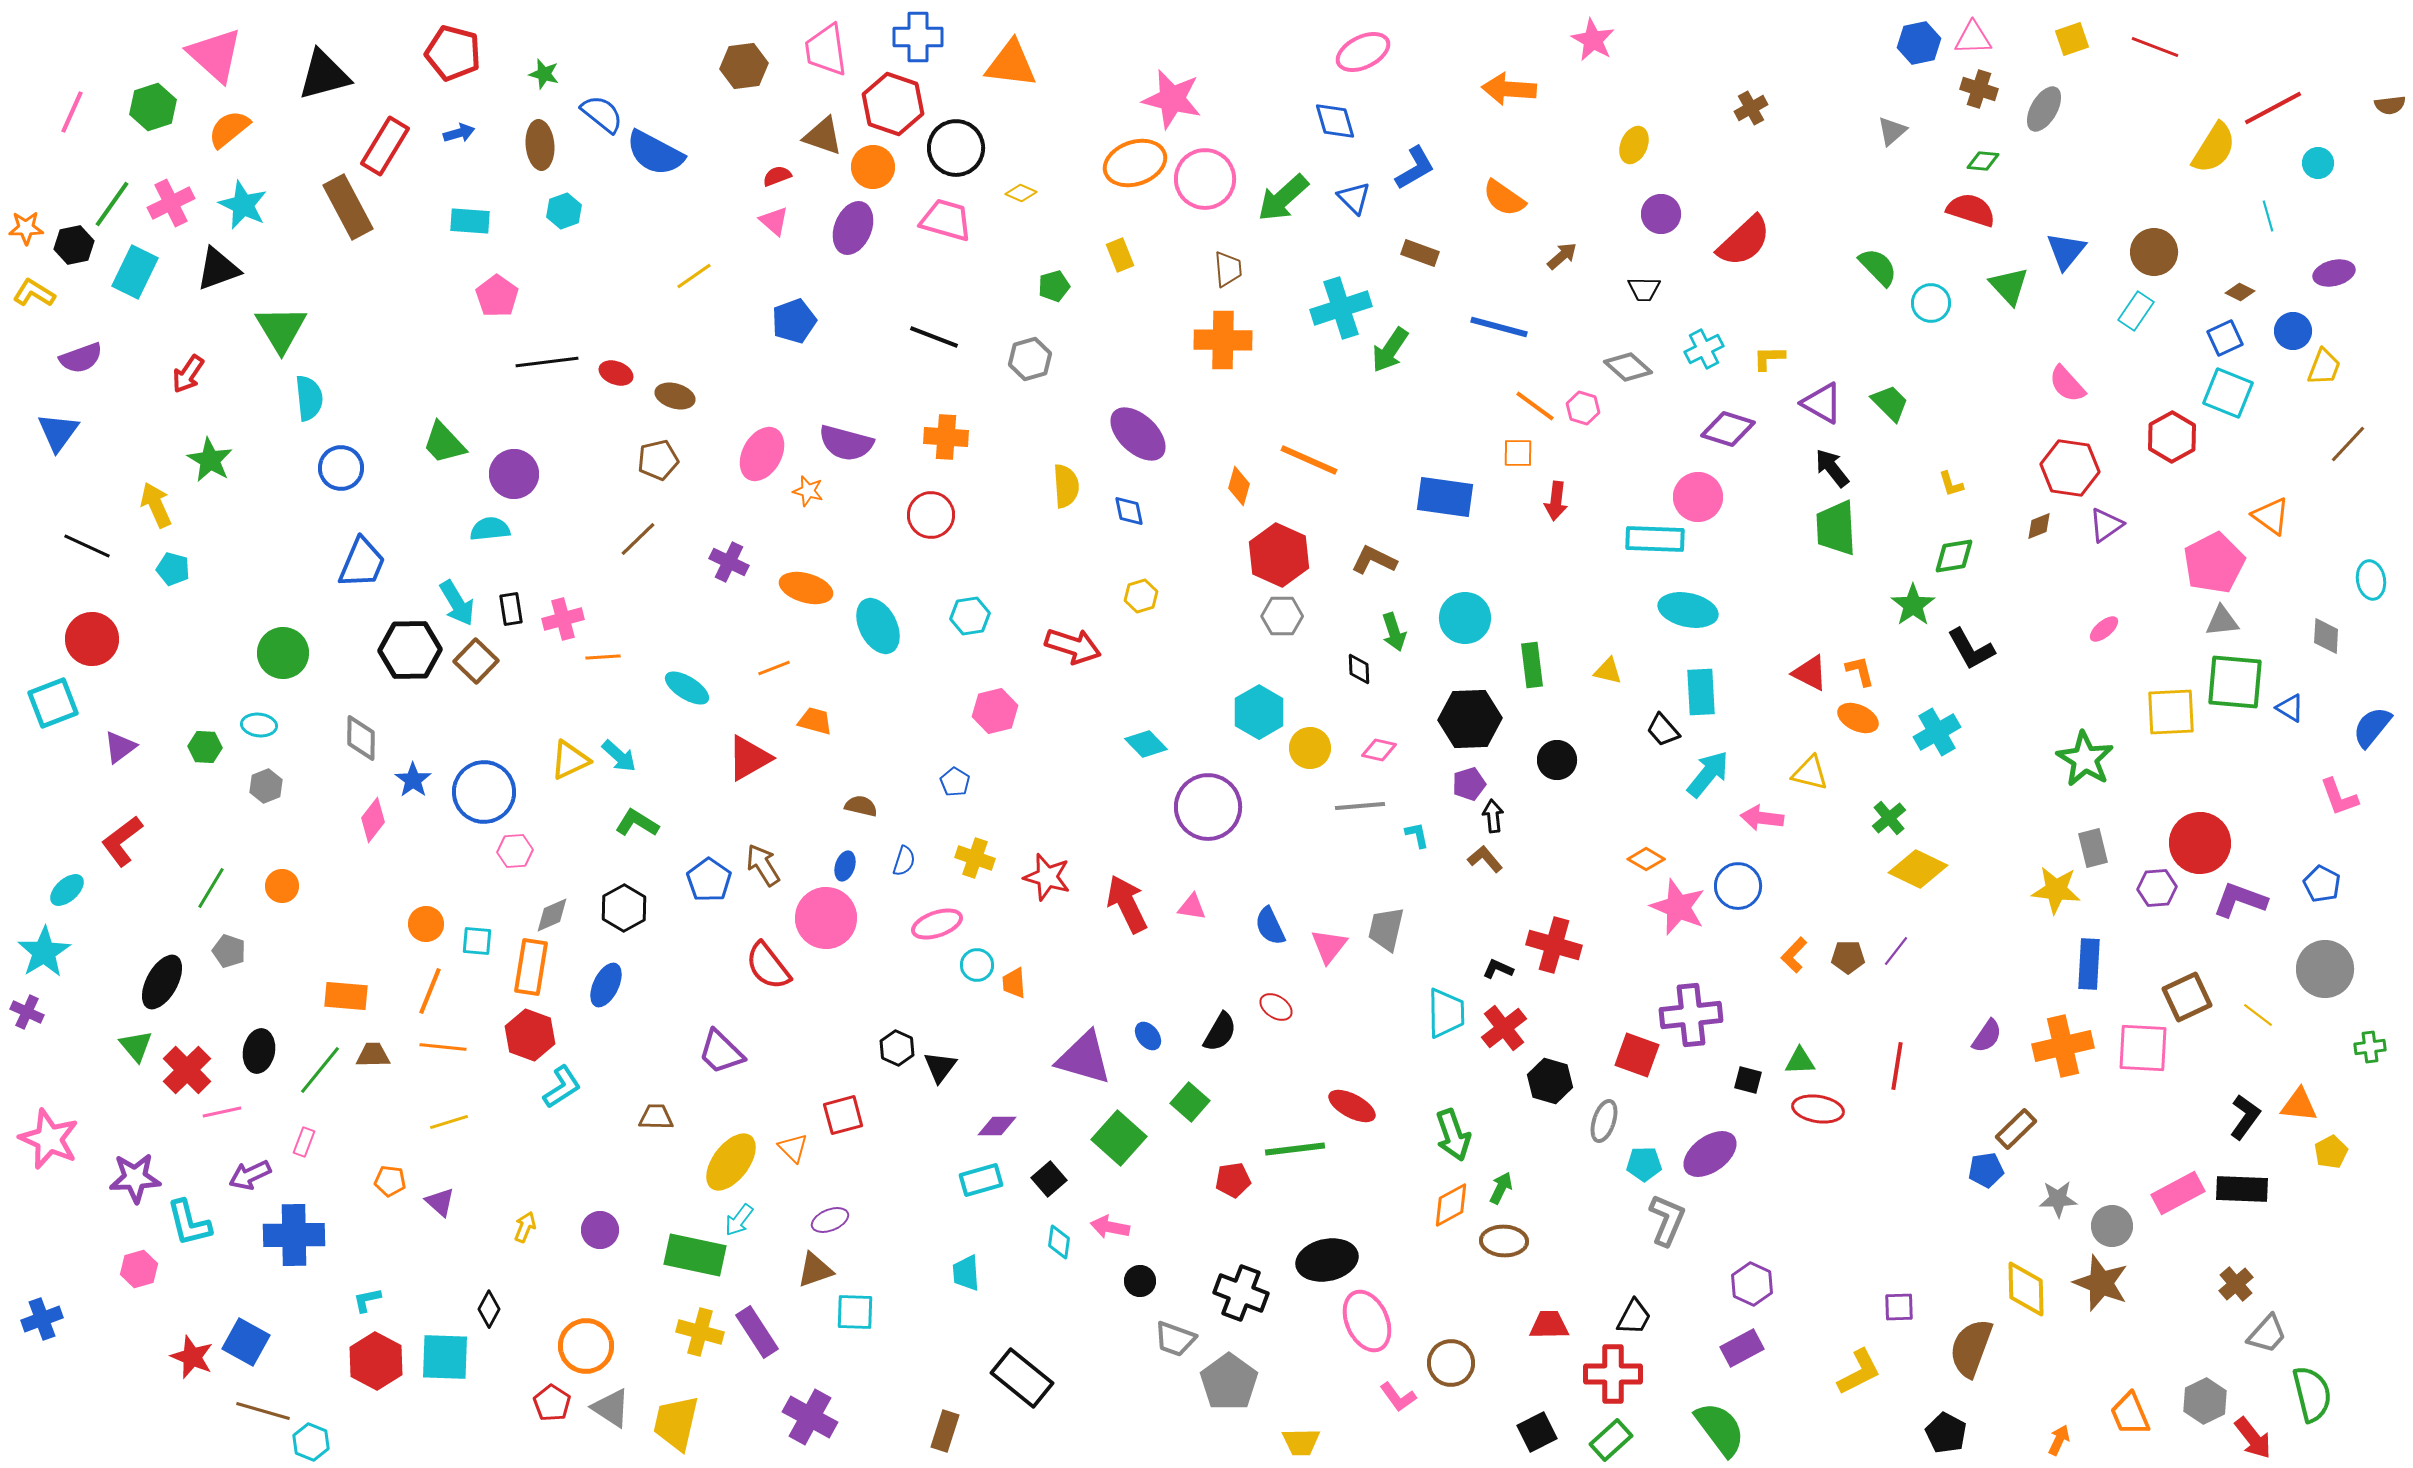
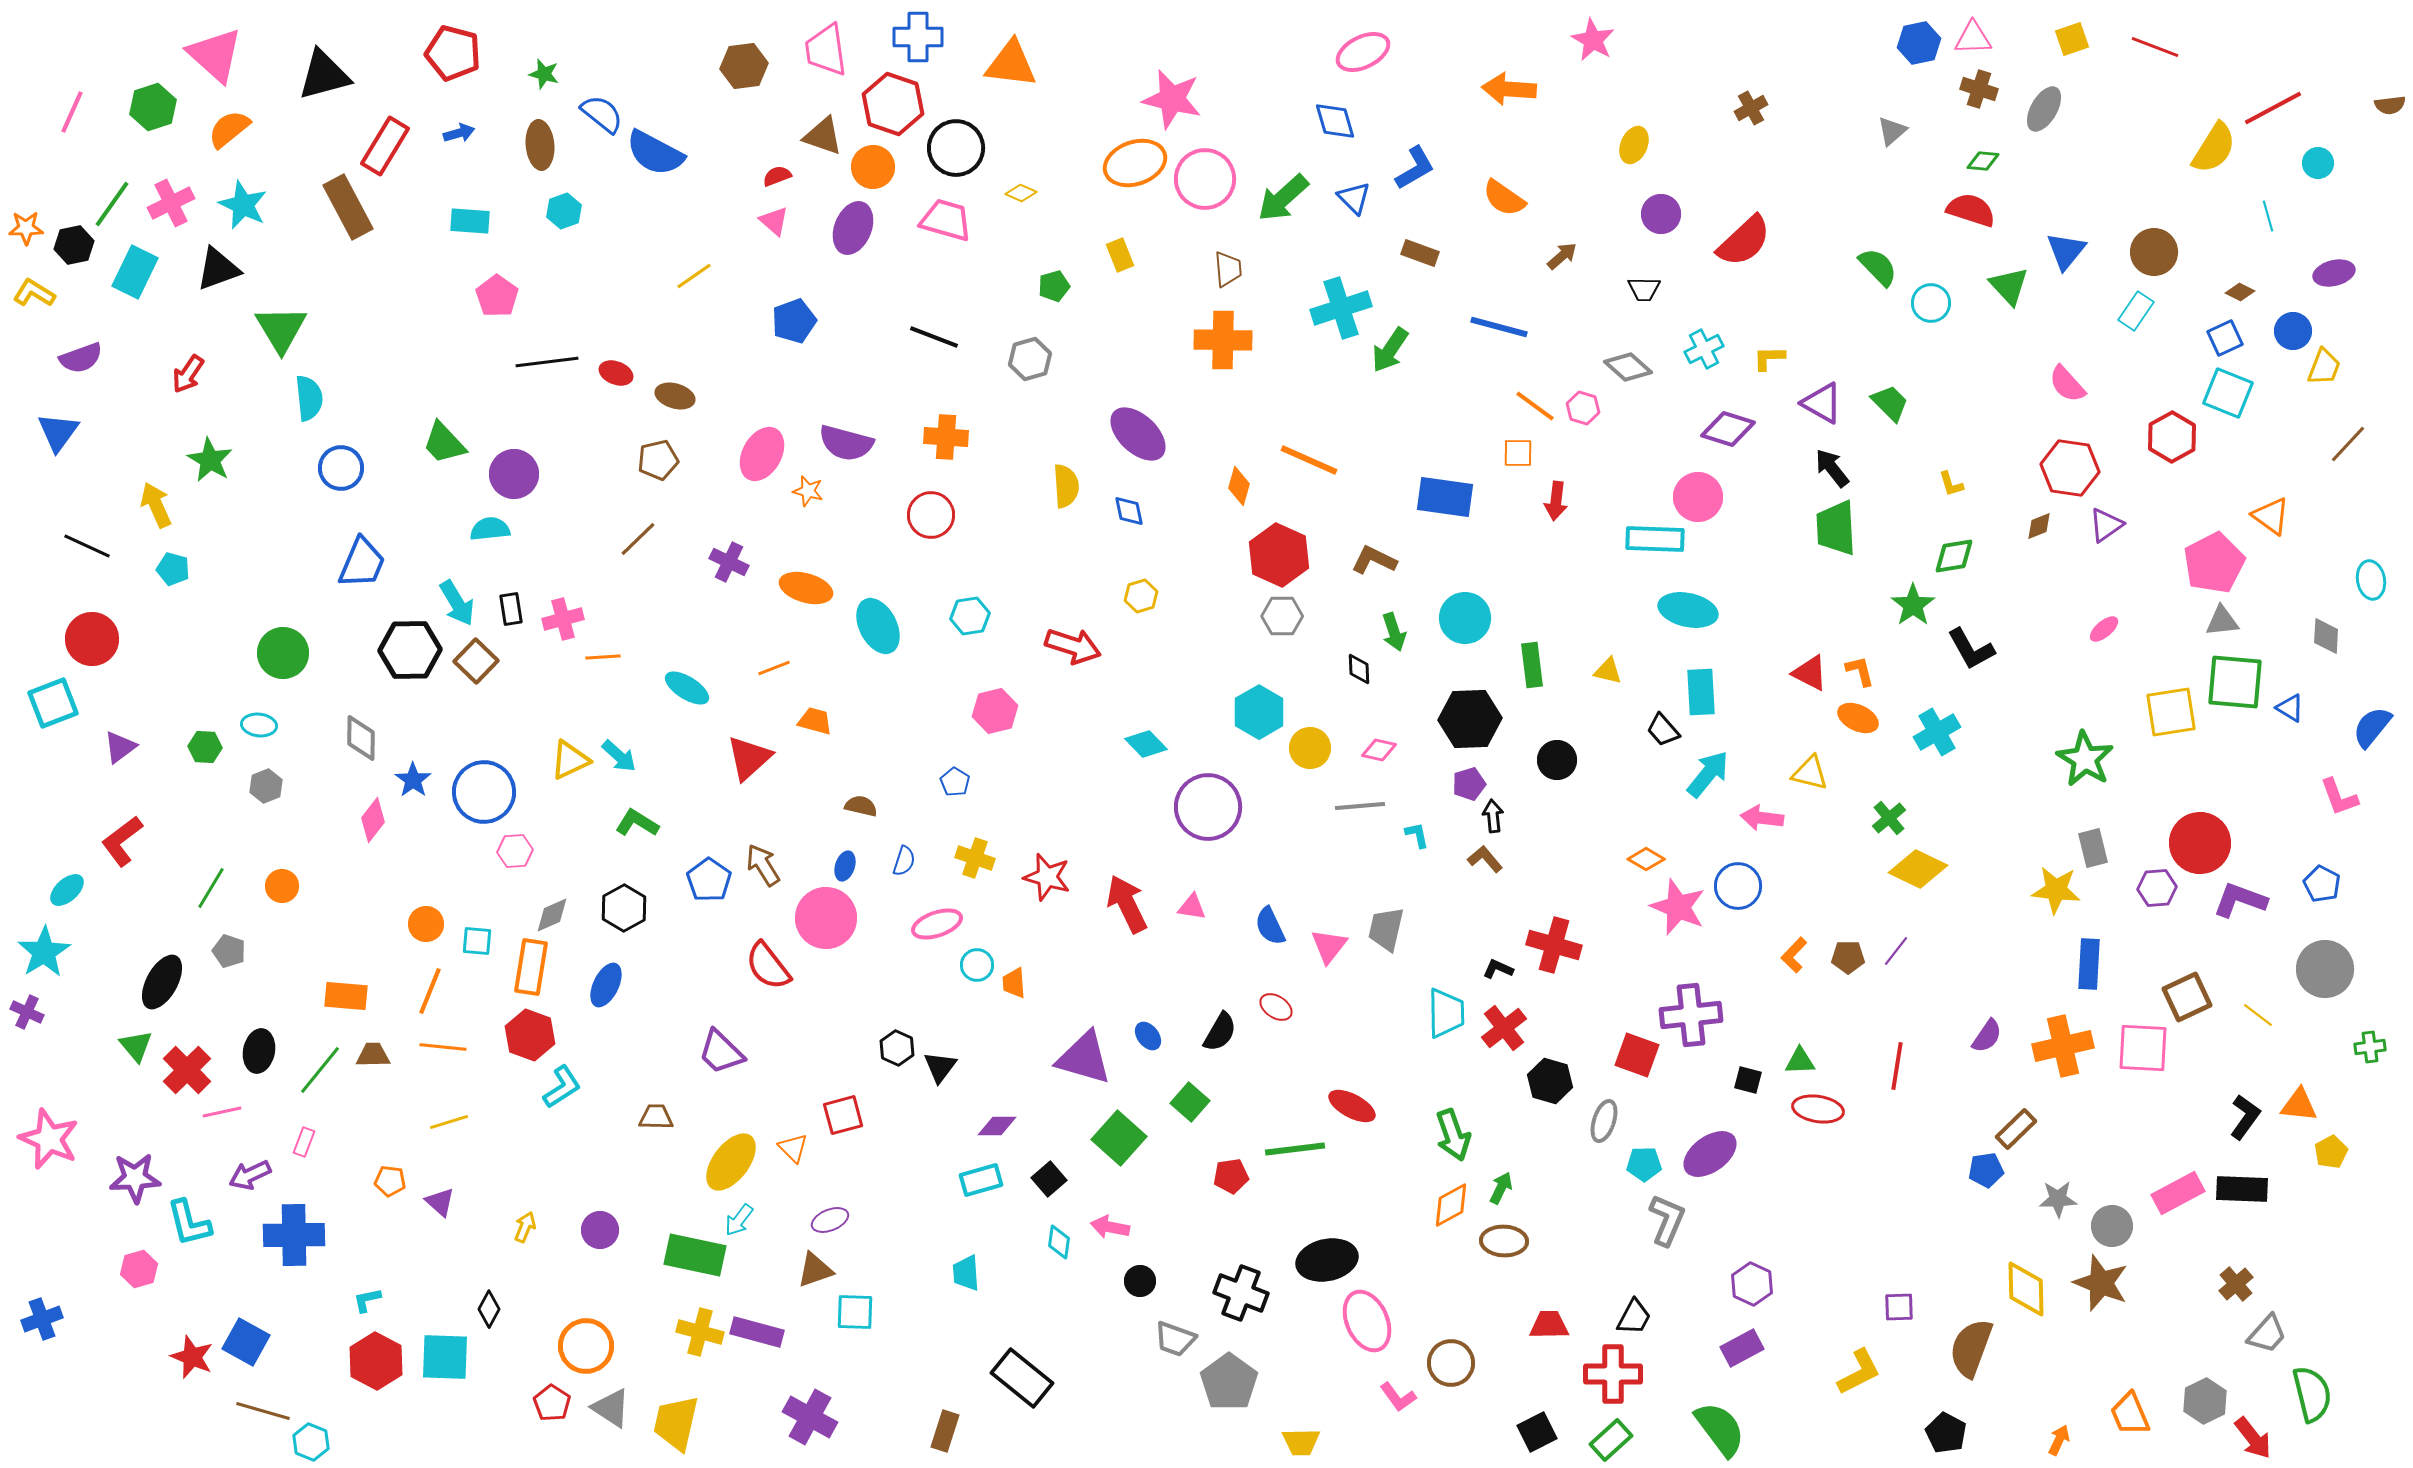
yellow square at (2171, 712): rotated 6 degrees counterclockwise
red triangle at (749, 758): rotated 12 degrees counterclockwise
red pentagon at (1233, 1180): moved 2 px left, 4 px up
purple rectangle at (757, 1332): rotated 42 degrees counterclockwise
